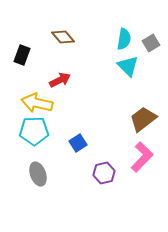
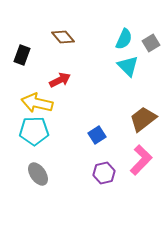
cyan semicircle: rotated 15 degrees clockwise
blue square: moved 19 px right, 8 px up
pink L-shape: moved 1 px left, 3 px down
gray ellipse: rotated 15 degrees counterclockwise
